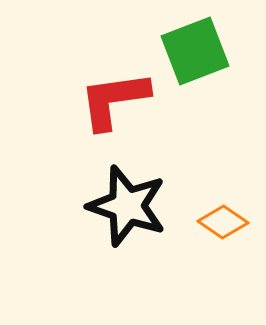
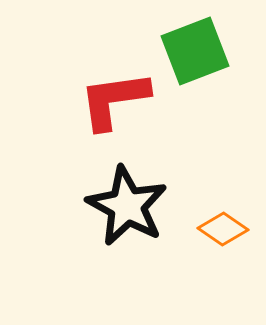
black star: rotated 10 degrees clockwise
orange diamond: moved 7 px down
